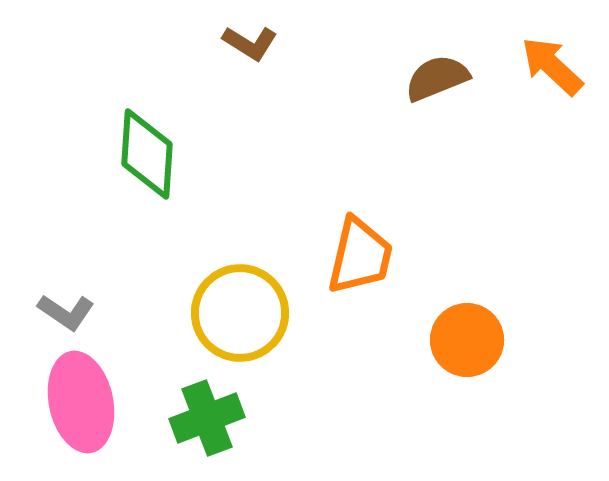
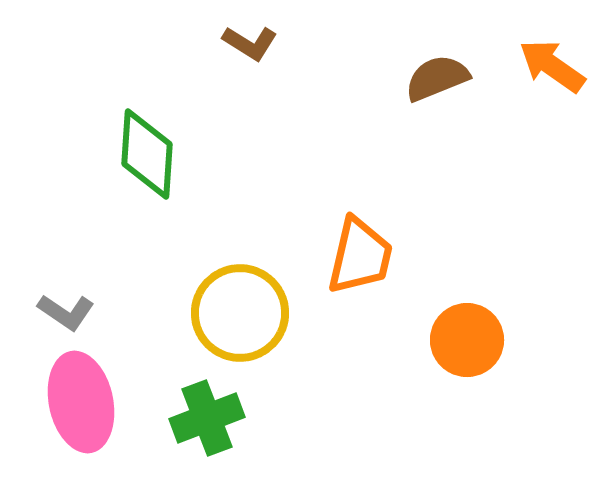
orange arrow: rotated 8 degrees counterclockwise
